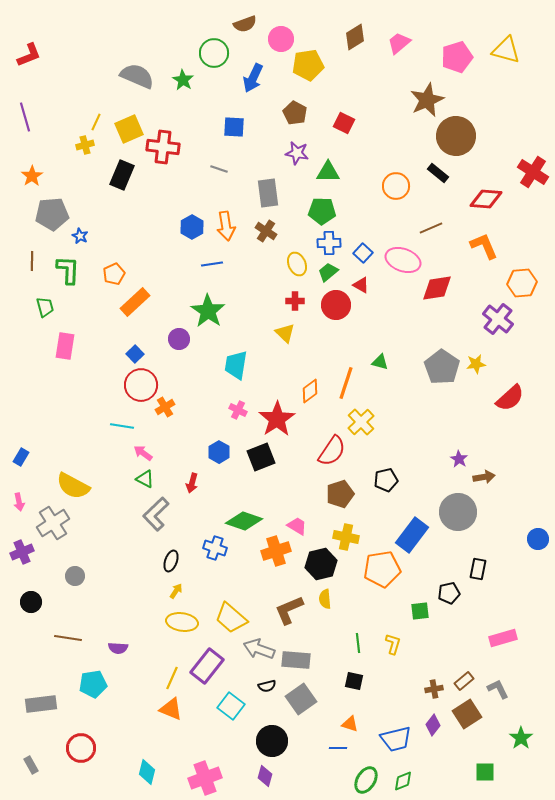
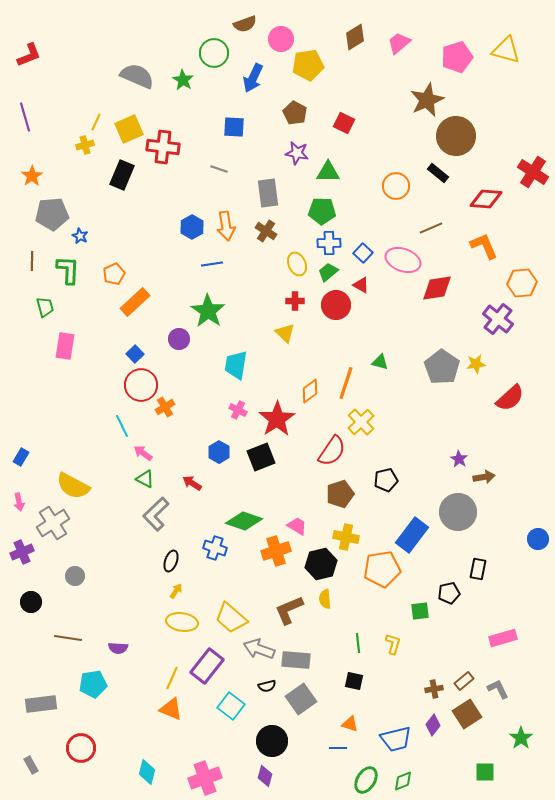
cyan line at (122, 426): rotated 55 degrees clockwise
red arrow at (192, 483): rotated 108 degrees clockwise
